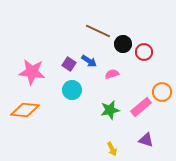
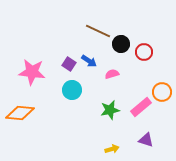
black circle: moved 2 px left
orange diamond: moved 5 px left, 3 px down
yellow arrow: rotated 80 degrees counterclockwise
